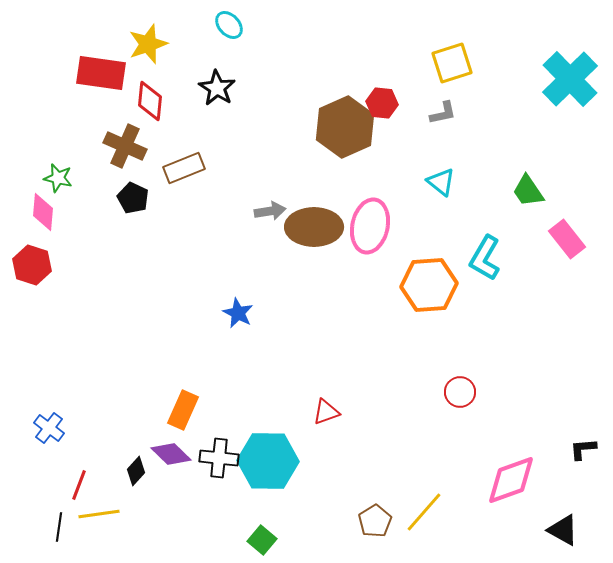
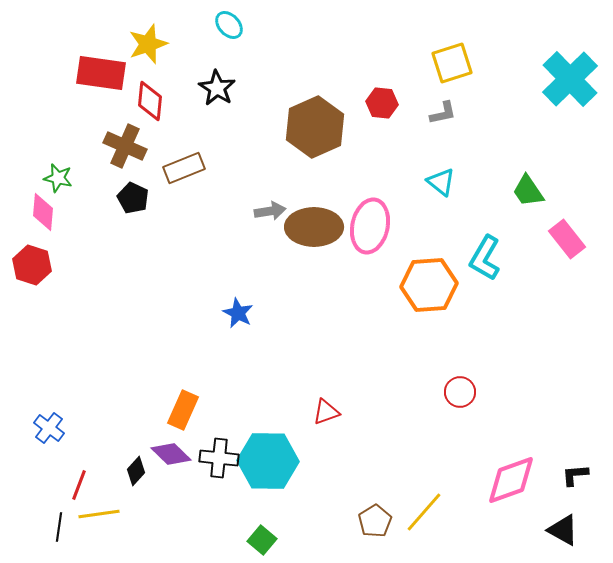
brown hexagon at (345, 127): moved 30 px left
black L-shape at (583, 449): moved 8 px left, 26 px down
